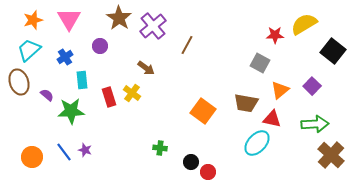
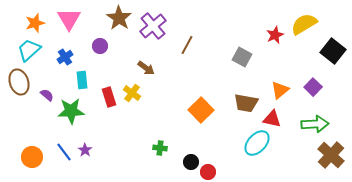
orange star: moved 2 px right, 3 px down
red star: rotated 24 degrees counterclockwise
gray square: moved 18 px left, 6 px up
purple square: moved 1 px right, 1 px down
orange square: moved 2 px left, 1 px up; rotated 10 degrees clockwise
purple star: rotated 16 degrees clockwise
